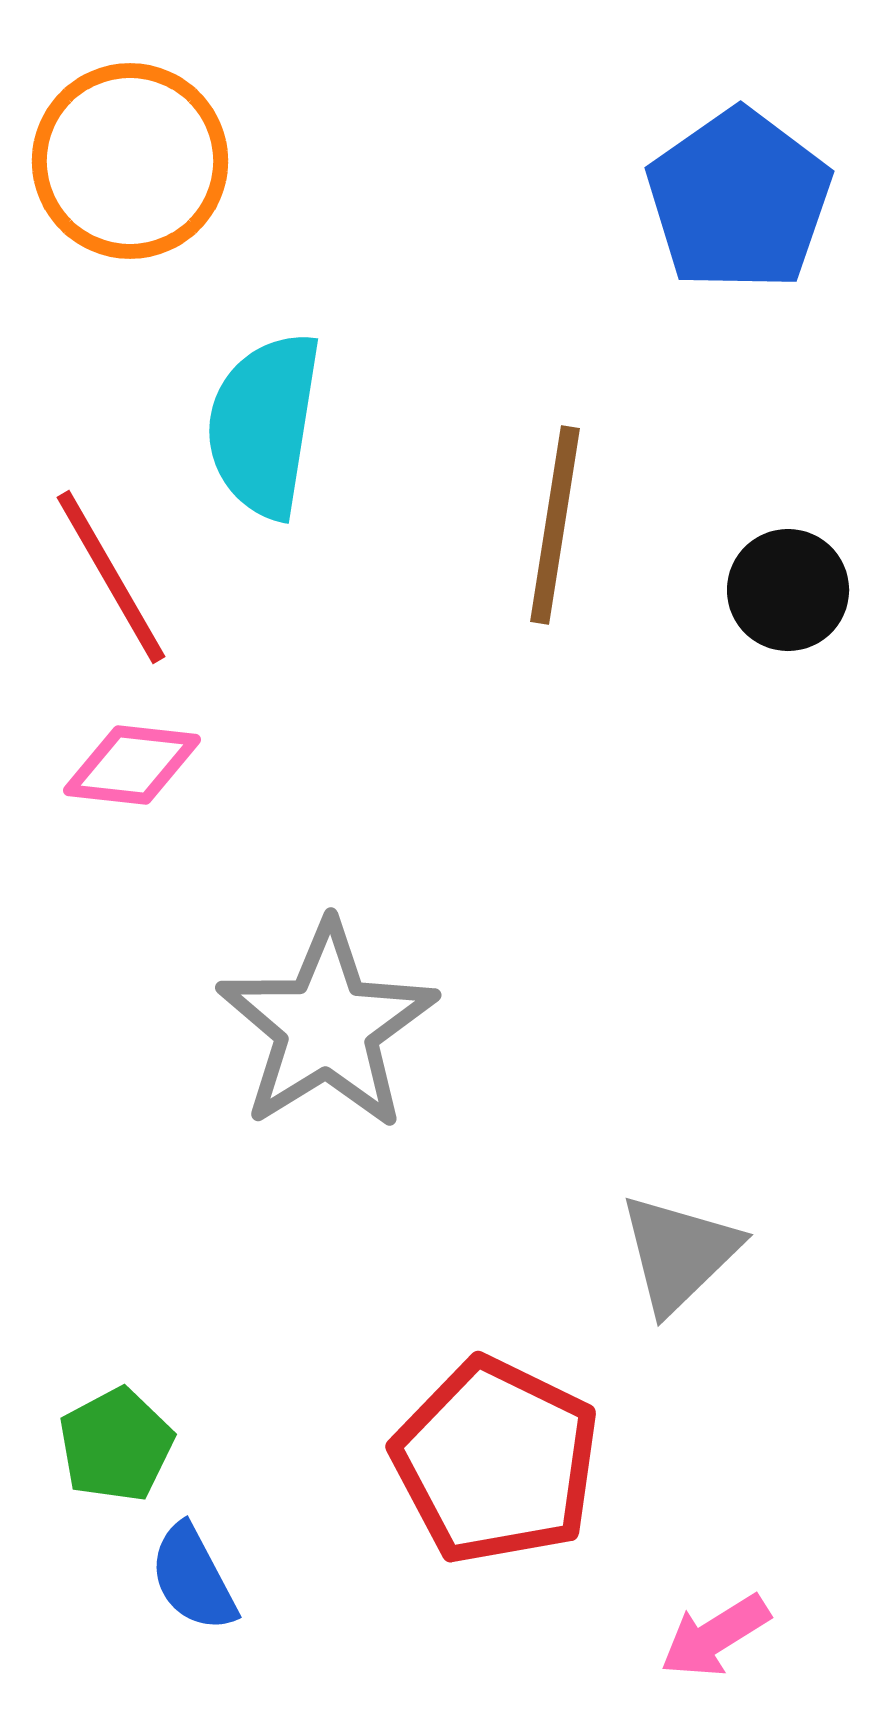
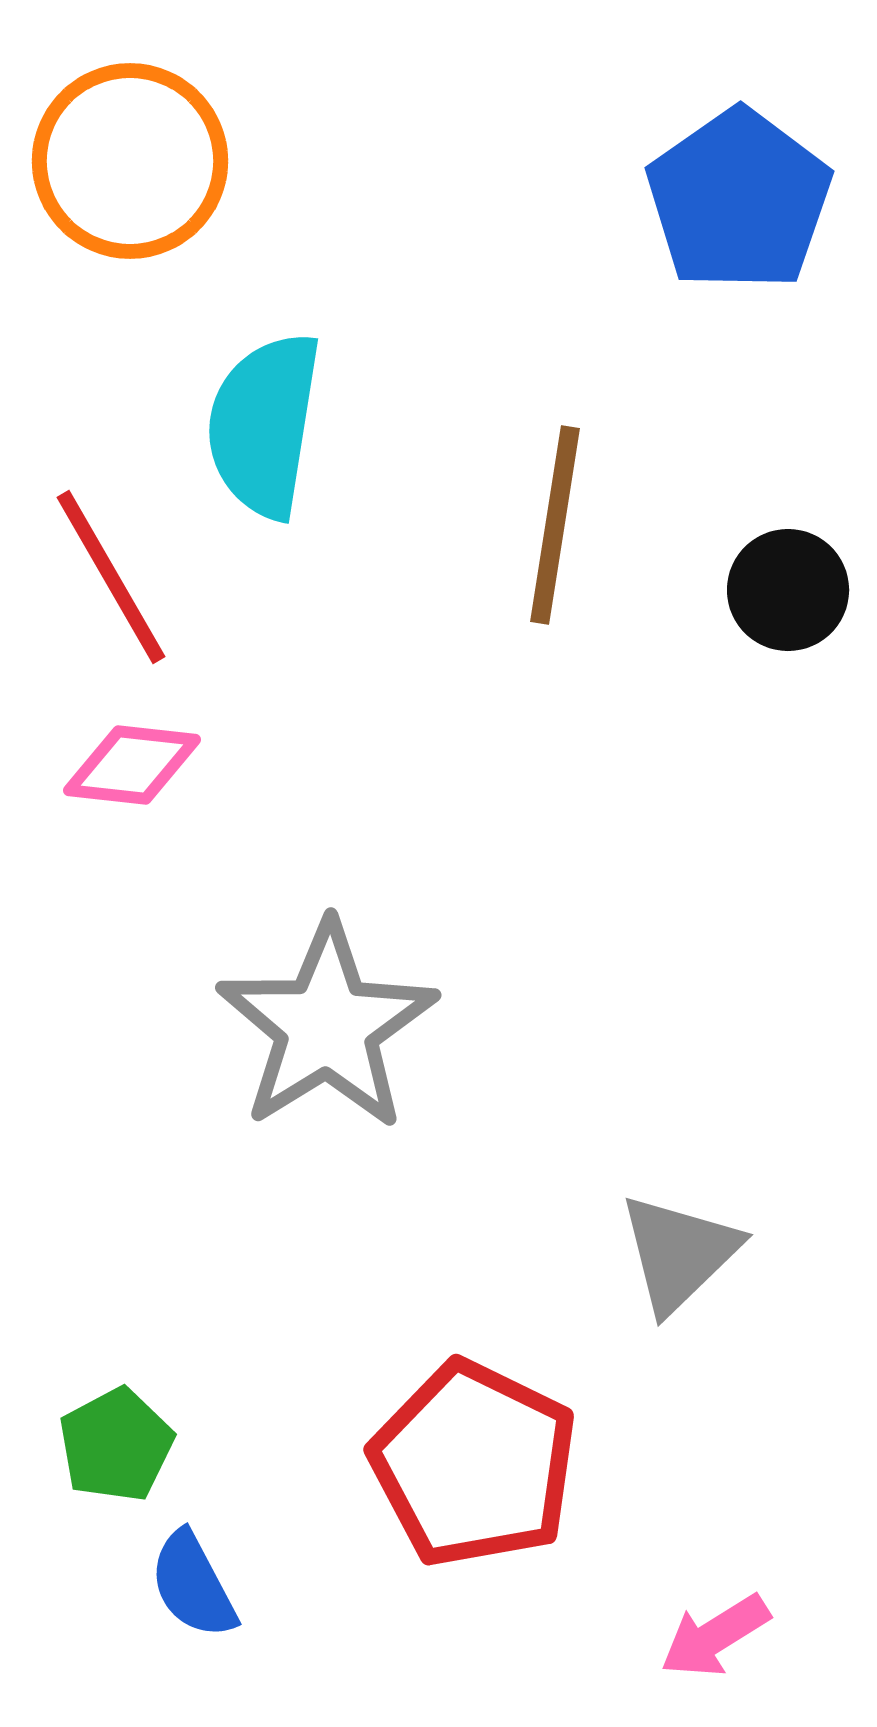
red pentagon: moved 22 px left, 3 px down
blue semicircle: moved 7 px down
